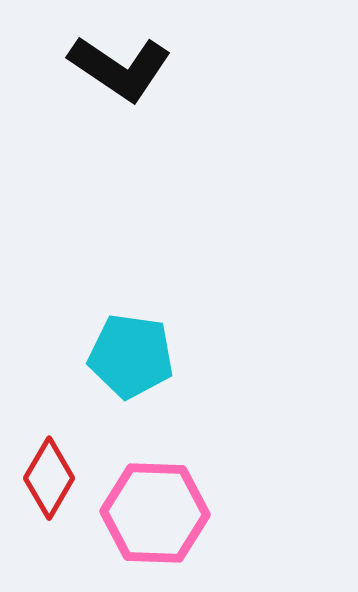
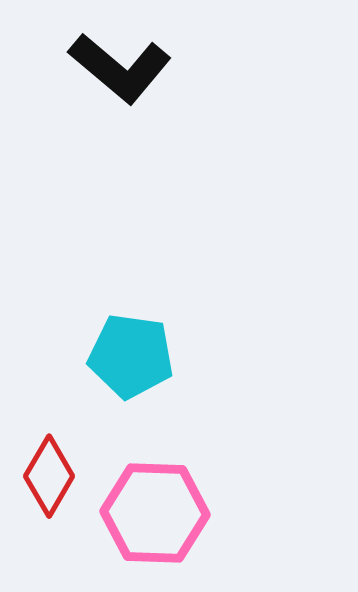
black L-shape: rotated 6 degrees clockwise
red diamond: moved 2 px up
